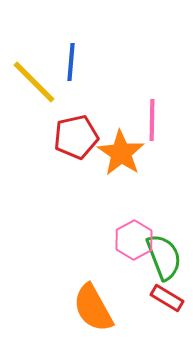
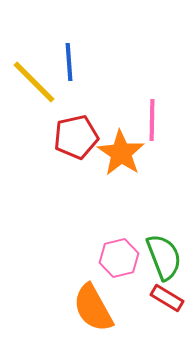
blue line: moved 2 px left; rotated 9 degrees counterclockwise
pink hexagon: moved 15 px left, 18 px down; rotated 15 degrees clockwise
